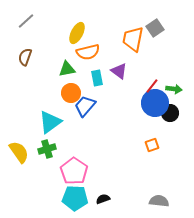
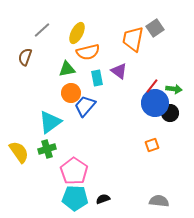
gray line: moved 16 px right, 9 px down
